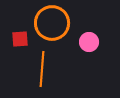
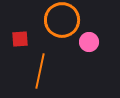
orange circle: moved 10 px right, 3 px up
orange line: moved 2 px left, 2 px down; rotated 8 degrees clockwise
